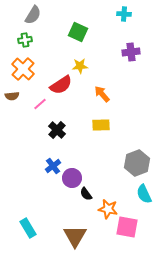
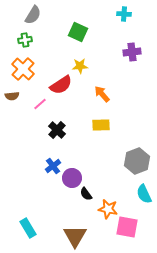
purple cross: moved 1 px right
gray hexagon: moved 2 px up
